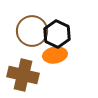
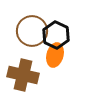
black hexagon: moved 1 px left, 1 px down
orange ellipse: rotated 65 degrees counterclockwise
